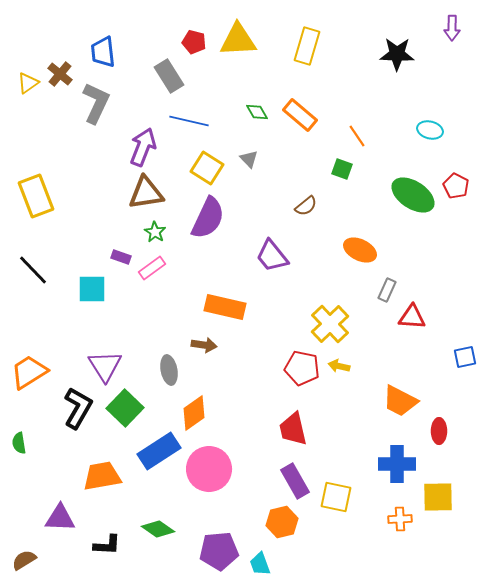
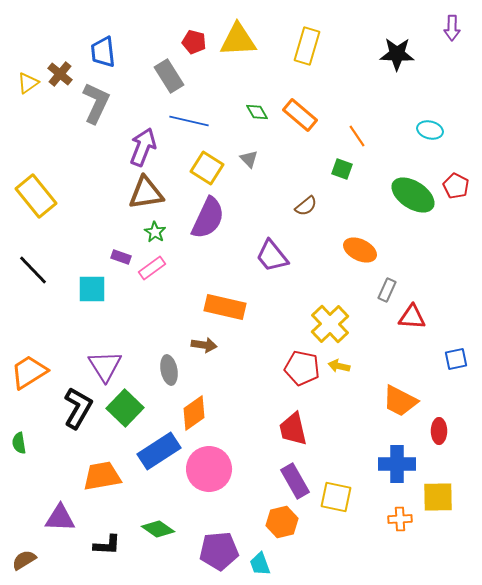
yellow rectangle at (36, 196): rotated 18 degrees counterclockwise
blue square at (465, 357): moved 9 px left, 2 px down
